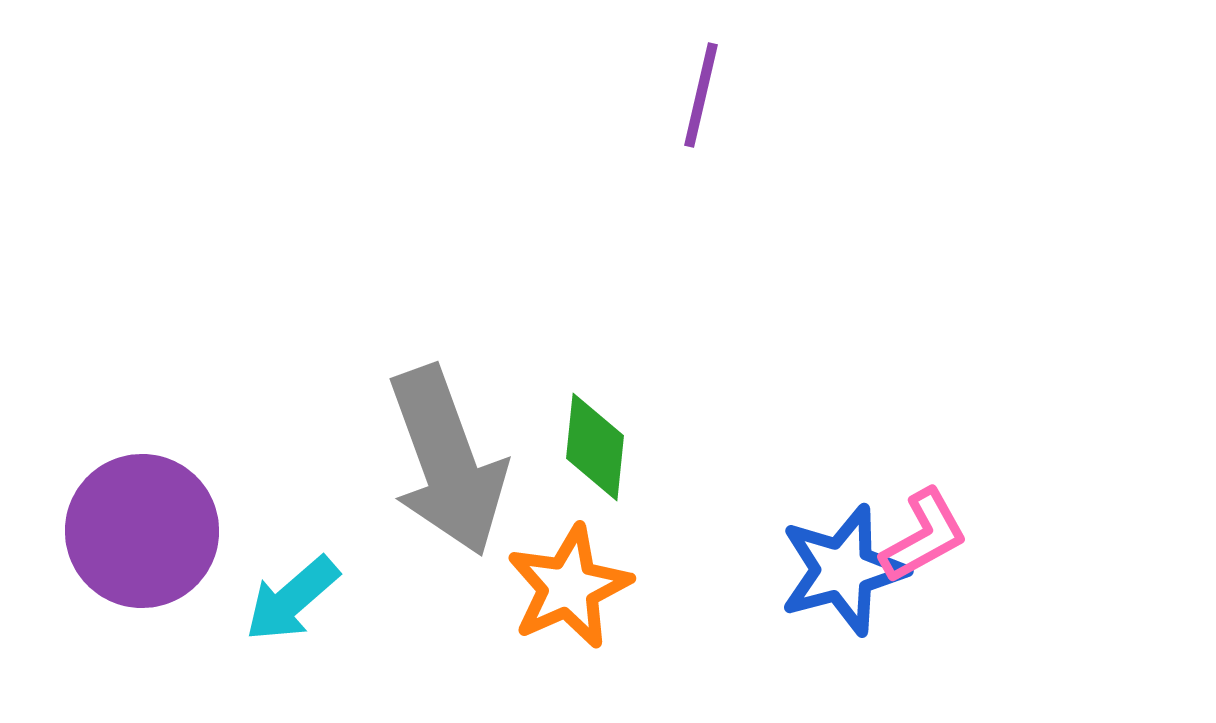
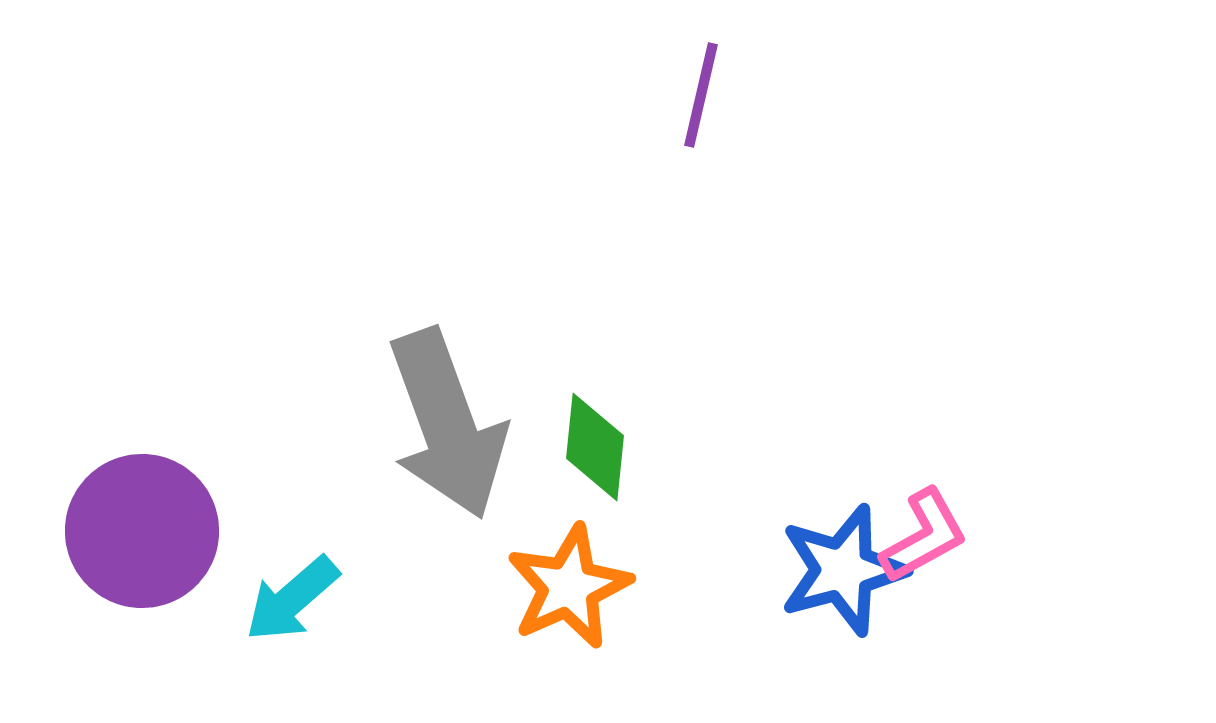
gray arrow: moved 37 px up
